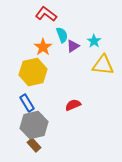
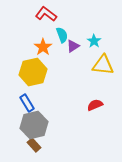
red semicircle: moved 22 px right
